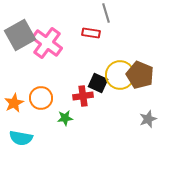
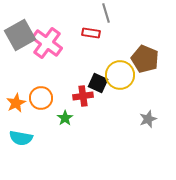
brown pentagon: moved 5 px right, 16 px up
orange star: moved 2 px right
green star: rotated 28 degrees counterclockwise
